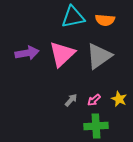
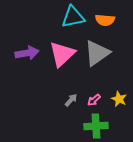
gray triangle: moved 2 px left, 3 px up
